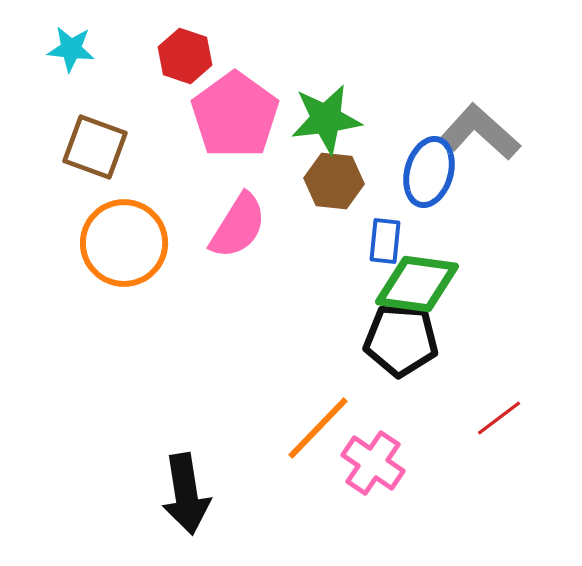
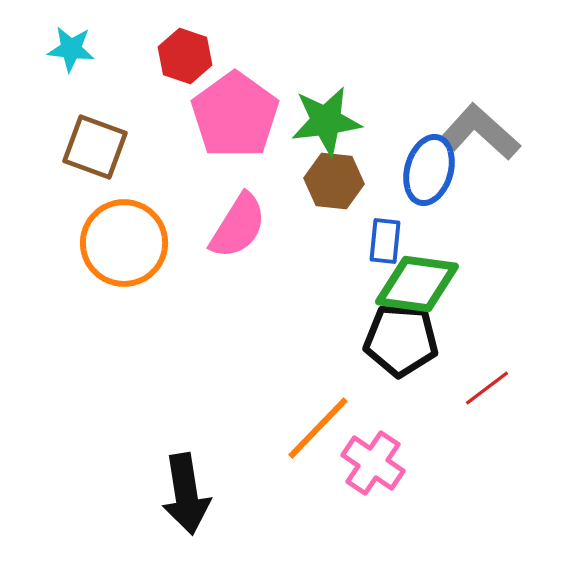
green star: moved 2 px down
blue ellipse: moved 2 px up
red line: moved 12 px left, 30 px up
